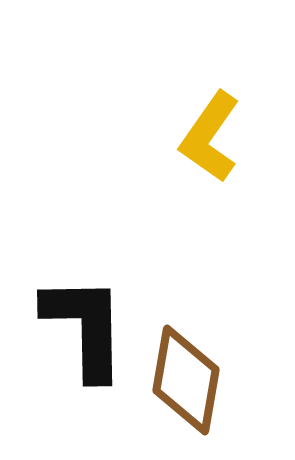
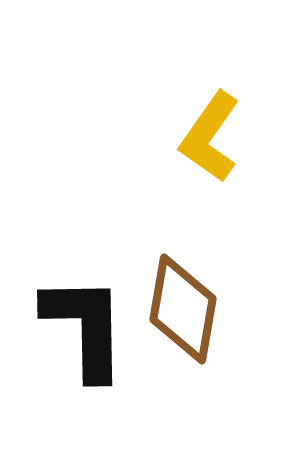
brown diamond: moved 3 px left, 71 px up
